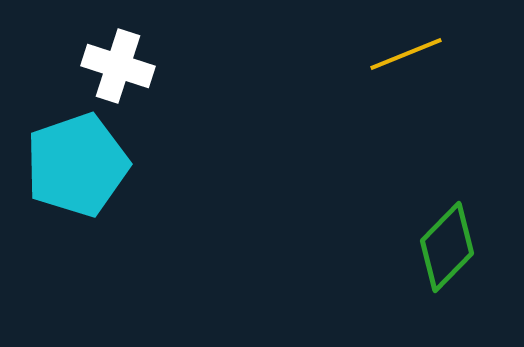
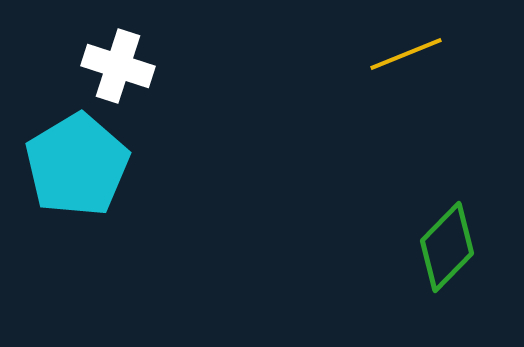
cyan pentagon: rotated 12 degrees counterclockwise
